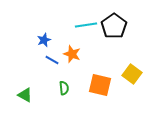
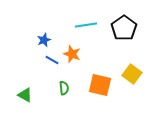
black pentagon: moved 10 px right, 2 px down
